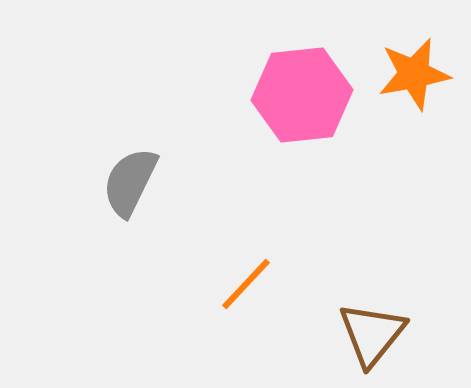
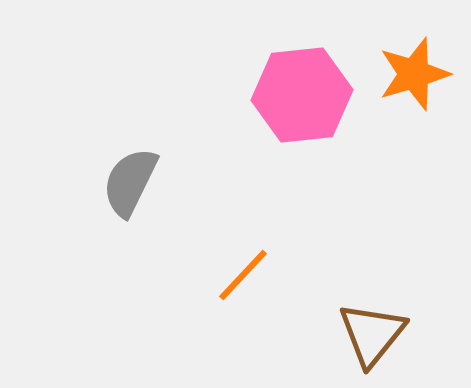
orange star: rotated 6 degrees counterclockwise
orange line: moved 3 px left, 9 px up
